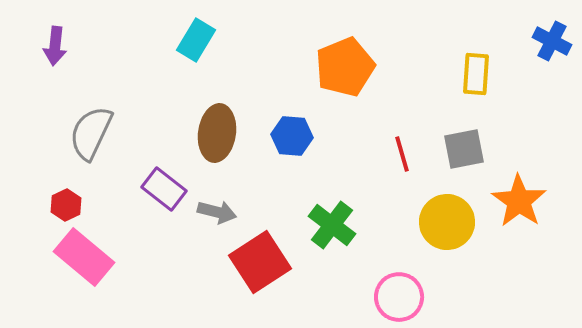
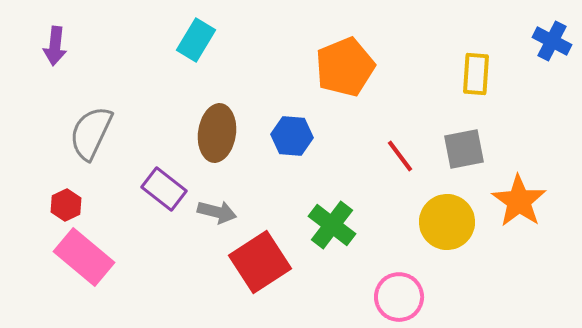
red line: moved 2 px left, 2 px down; rotated 21 degrees counterclockwise
